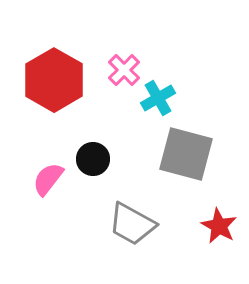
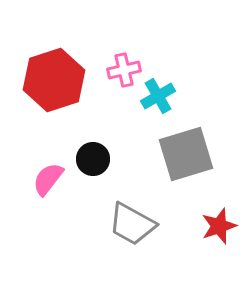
pink cross: rotated 32 degrees clockwise
red hexagon: rotated 12 degrees clockwise
cyan cross: moved 2 px up
gray square: rotated 32 degrees counterclockwise
red star: rotated 24 degrees clockwise
